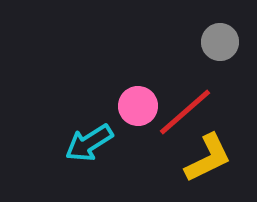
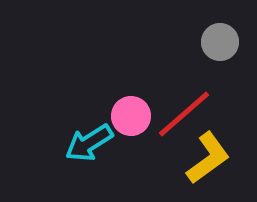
pink circle: moved 7 px left, 10 px down
red line: moved 1 px left, 2 px down
yellow L-shape: rotated 10 degrees counterclockwise
